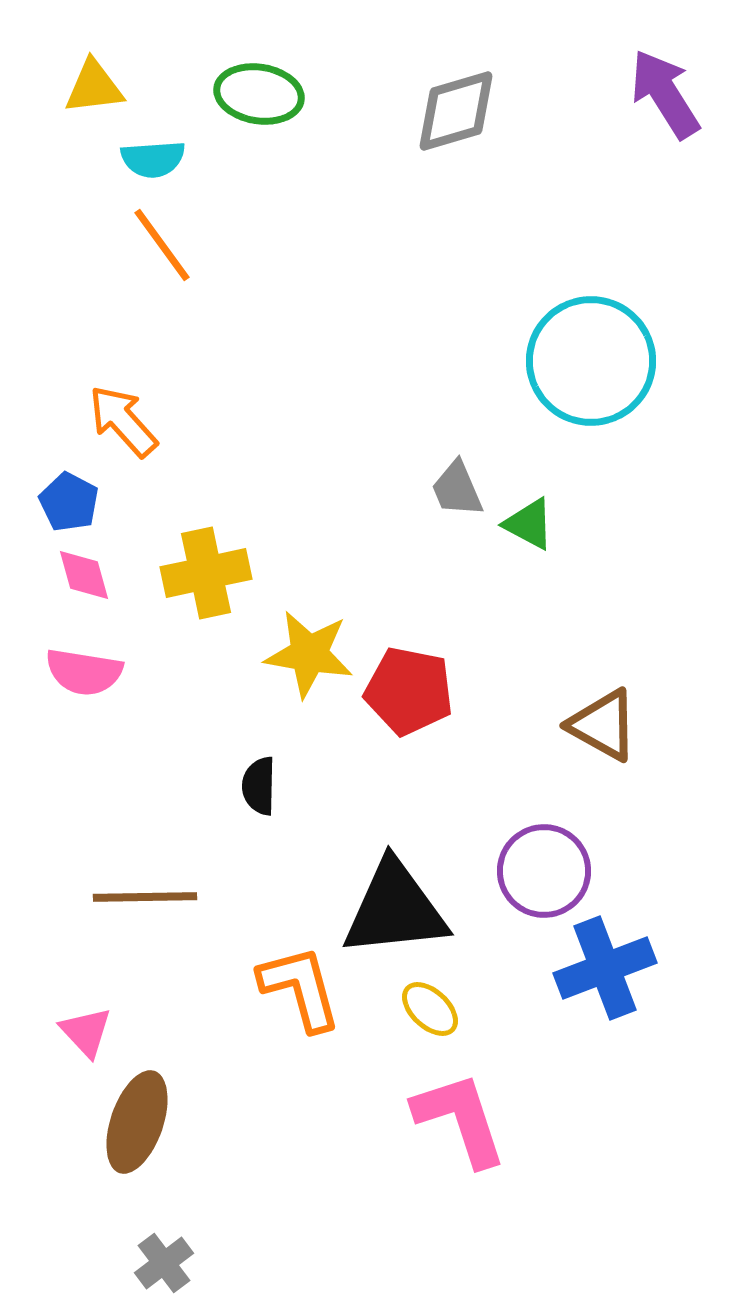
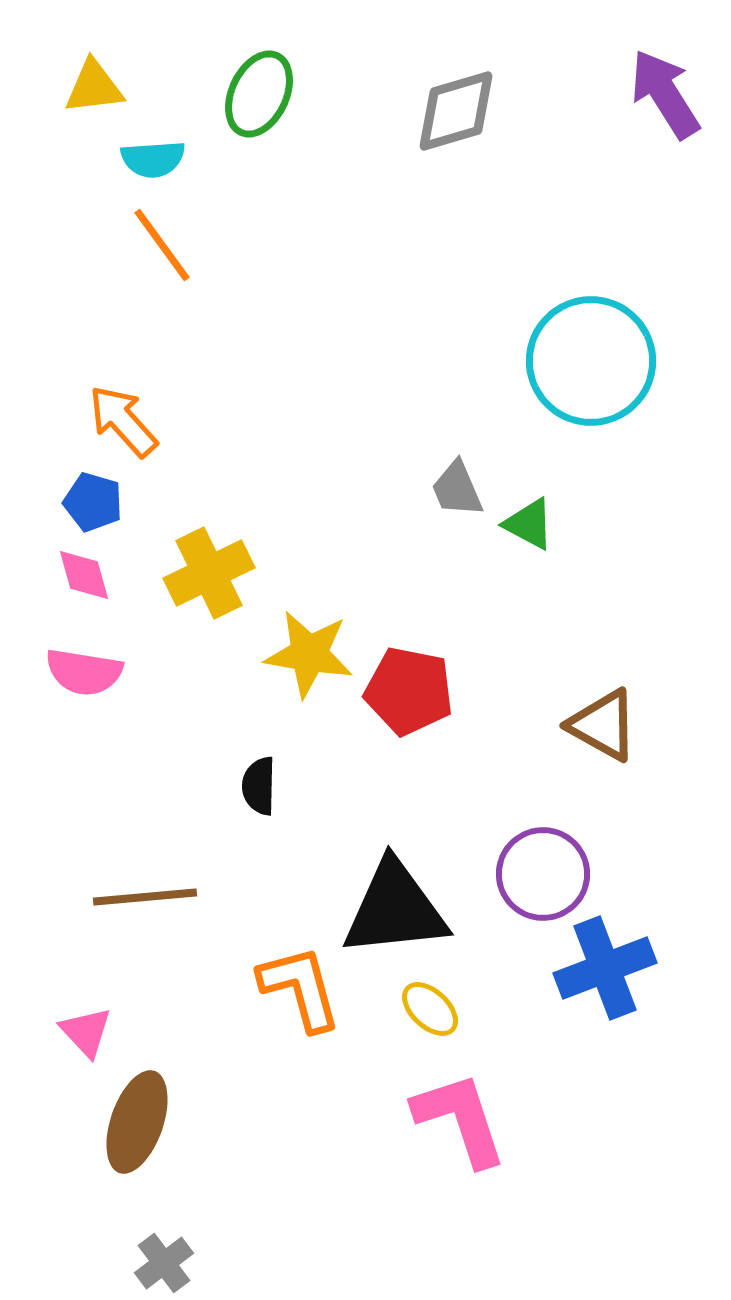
green ellipse: rotated 74 degrees counterclockwise
blue pentagon: moved 24 px right; rotated 12 degrees counterclockwise
yellow cross: moved 3 px right; rotated 14 degrees counterclockwise
purple circle: moved 1 px left, 3 px down
brown line: rotated 4 degrees counterclockwise
